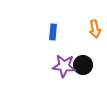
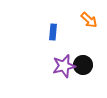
orange arrow: moved 6 px left, 9 px up; rotated 36 degrees counterclockwise
purple star: rotated 20 degrees counterclockwise
